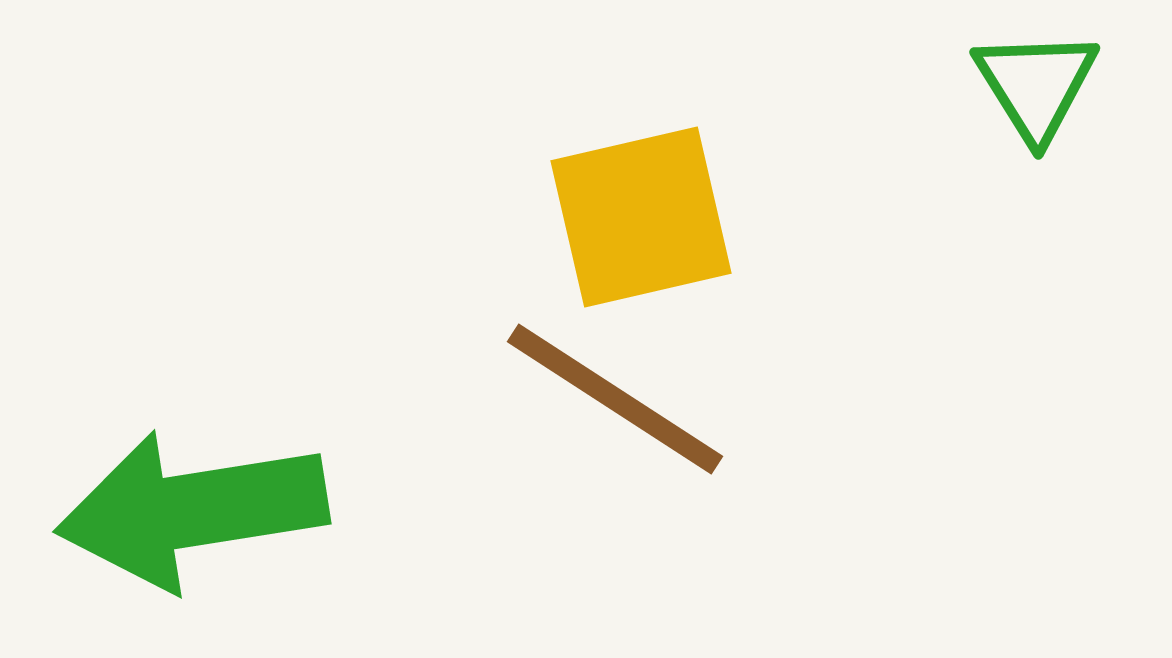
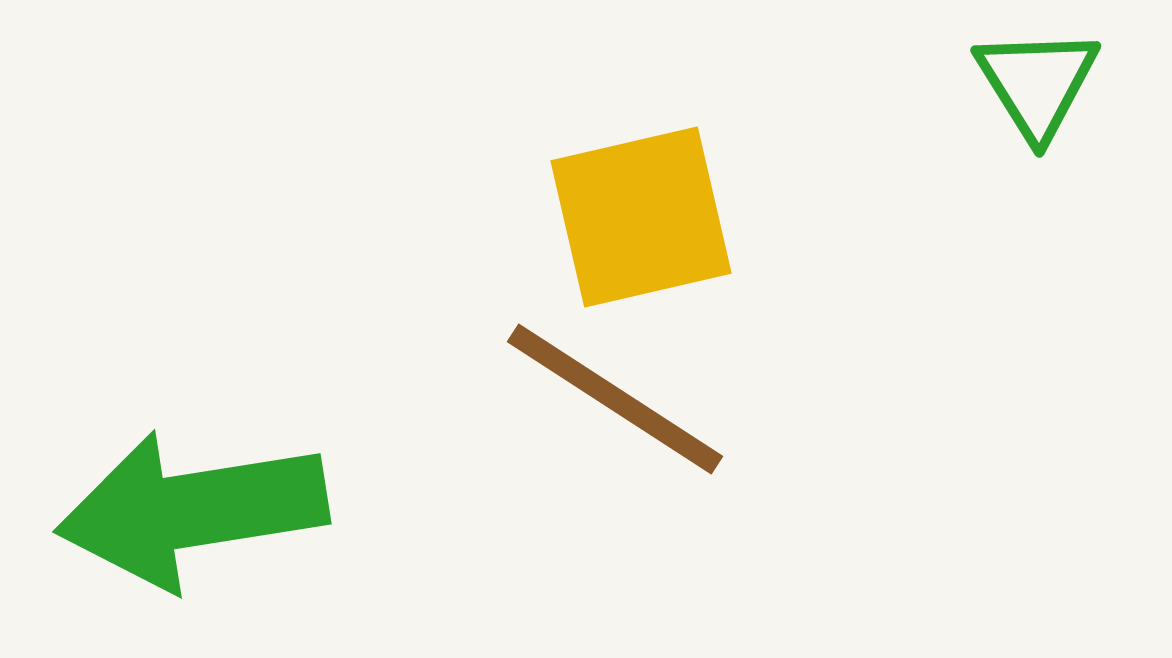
green triangle: moved 1 px right, 2 px up
